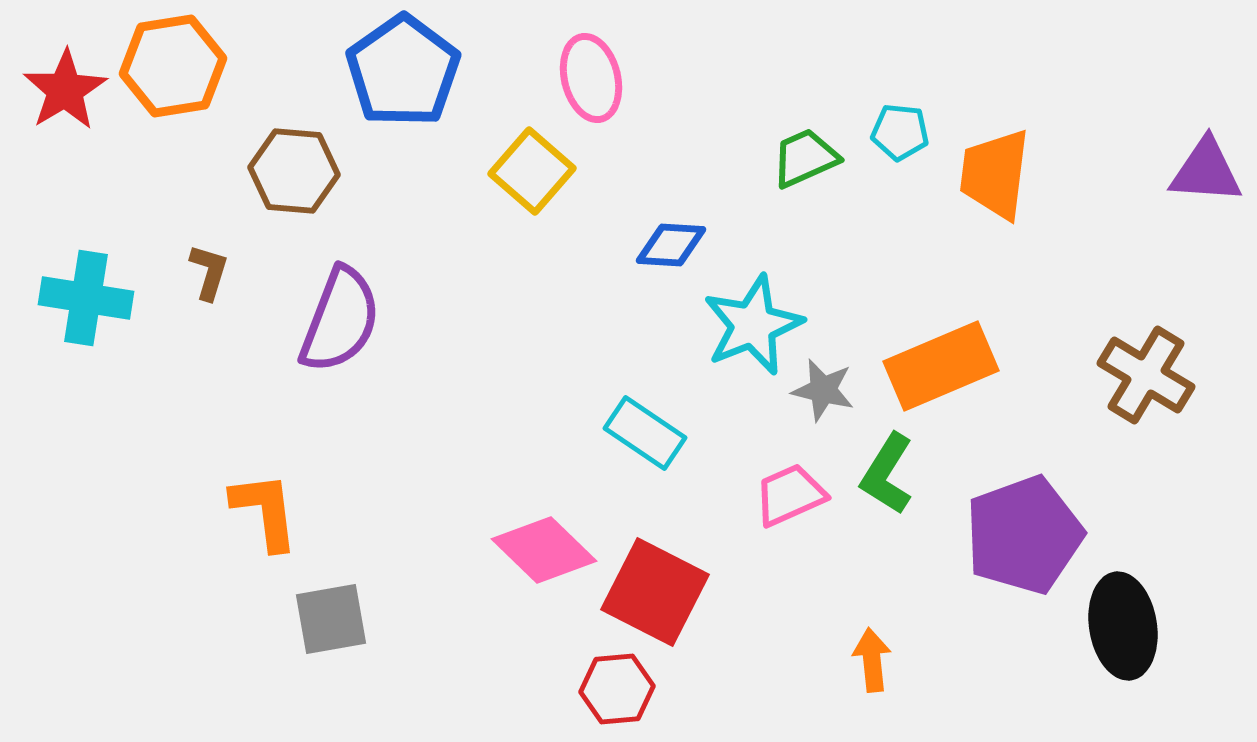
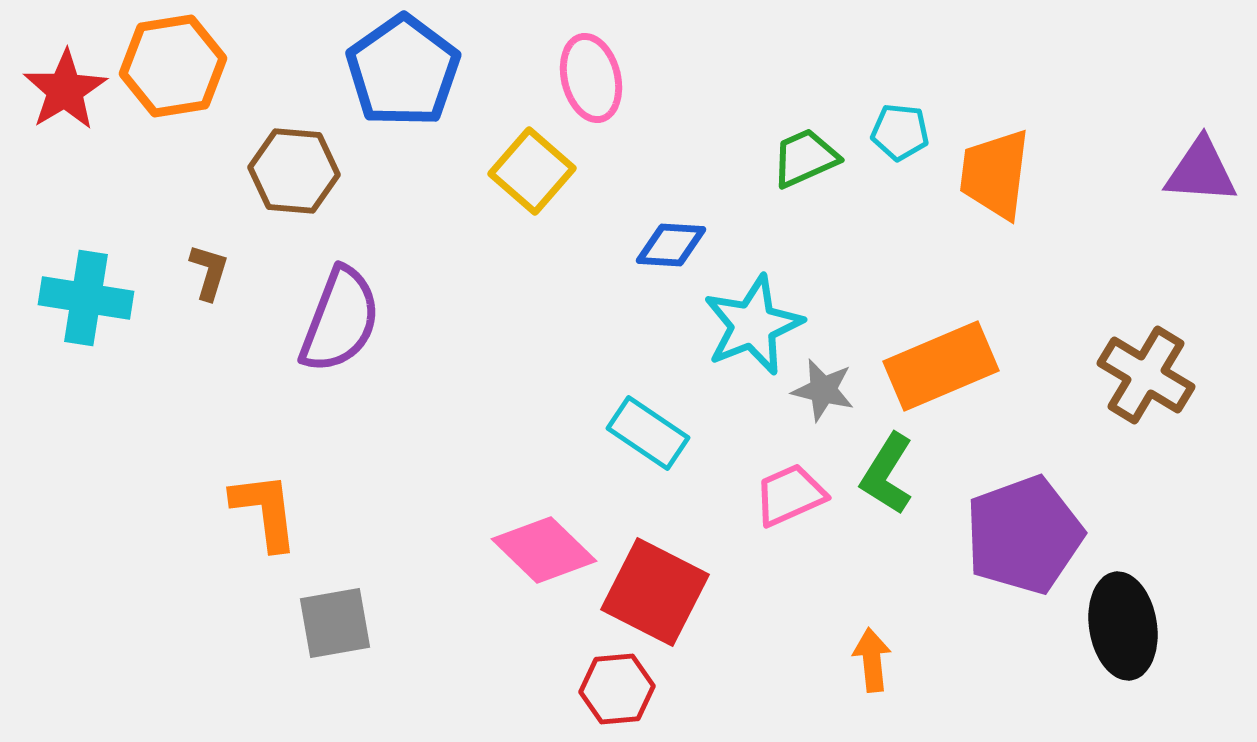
purple triangle: moved 5 px left
cyan rectangle: moved 3 px right
gray square: moved 4 px right, 4 px down
